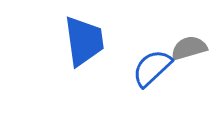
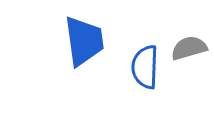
blue semicircle: moved 7 px left, 1 px up; rotated 45 degrees counterclockwise
